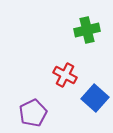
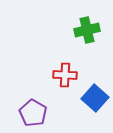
red cross: rotated 25 degrees counterclockwise
purple pentagon: rotated 16 degrees counterclockwise
